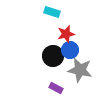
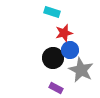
red star: moved 2 px left, 1 px up
black circle: moved 2 px down
gray star: moved 1 px right; rotated 15 degrees clockwise
